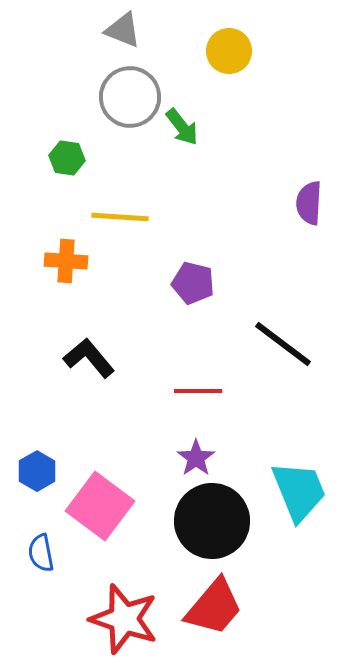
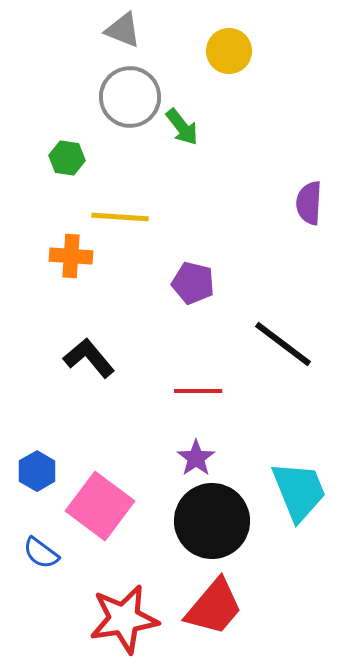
orange cross: moved 5 px right, 5 px up
blue semicircle: rotated 42 degrees counterclockwise
red star: rotated 28 degrees counterclockwise
